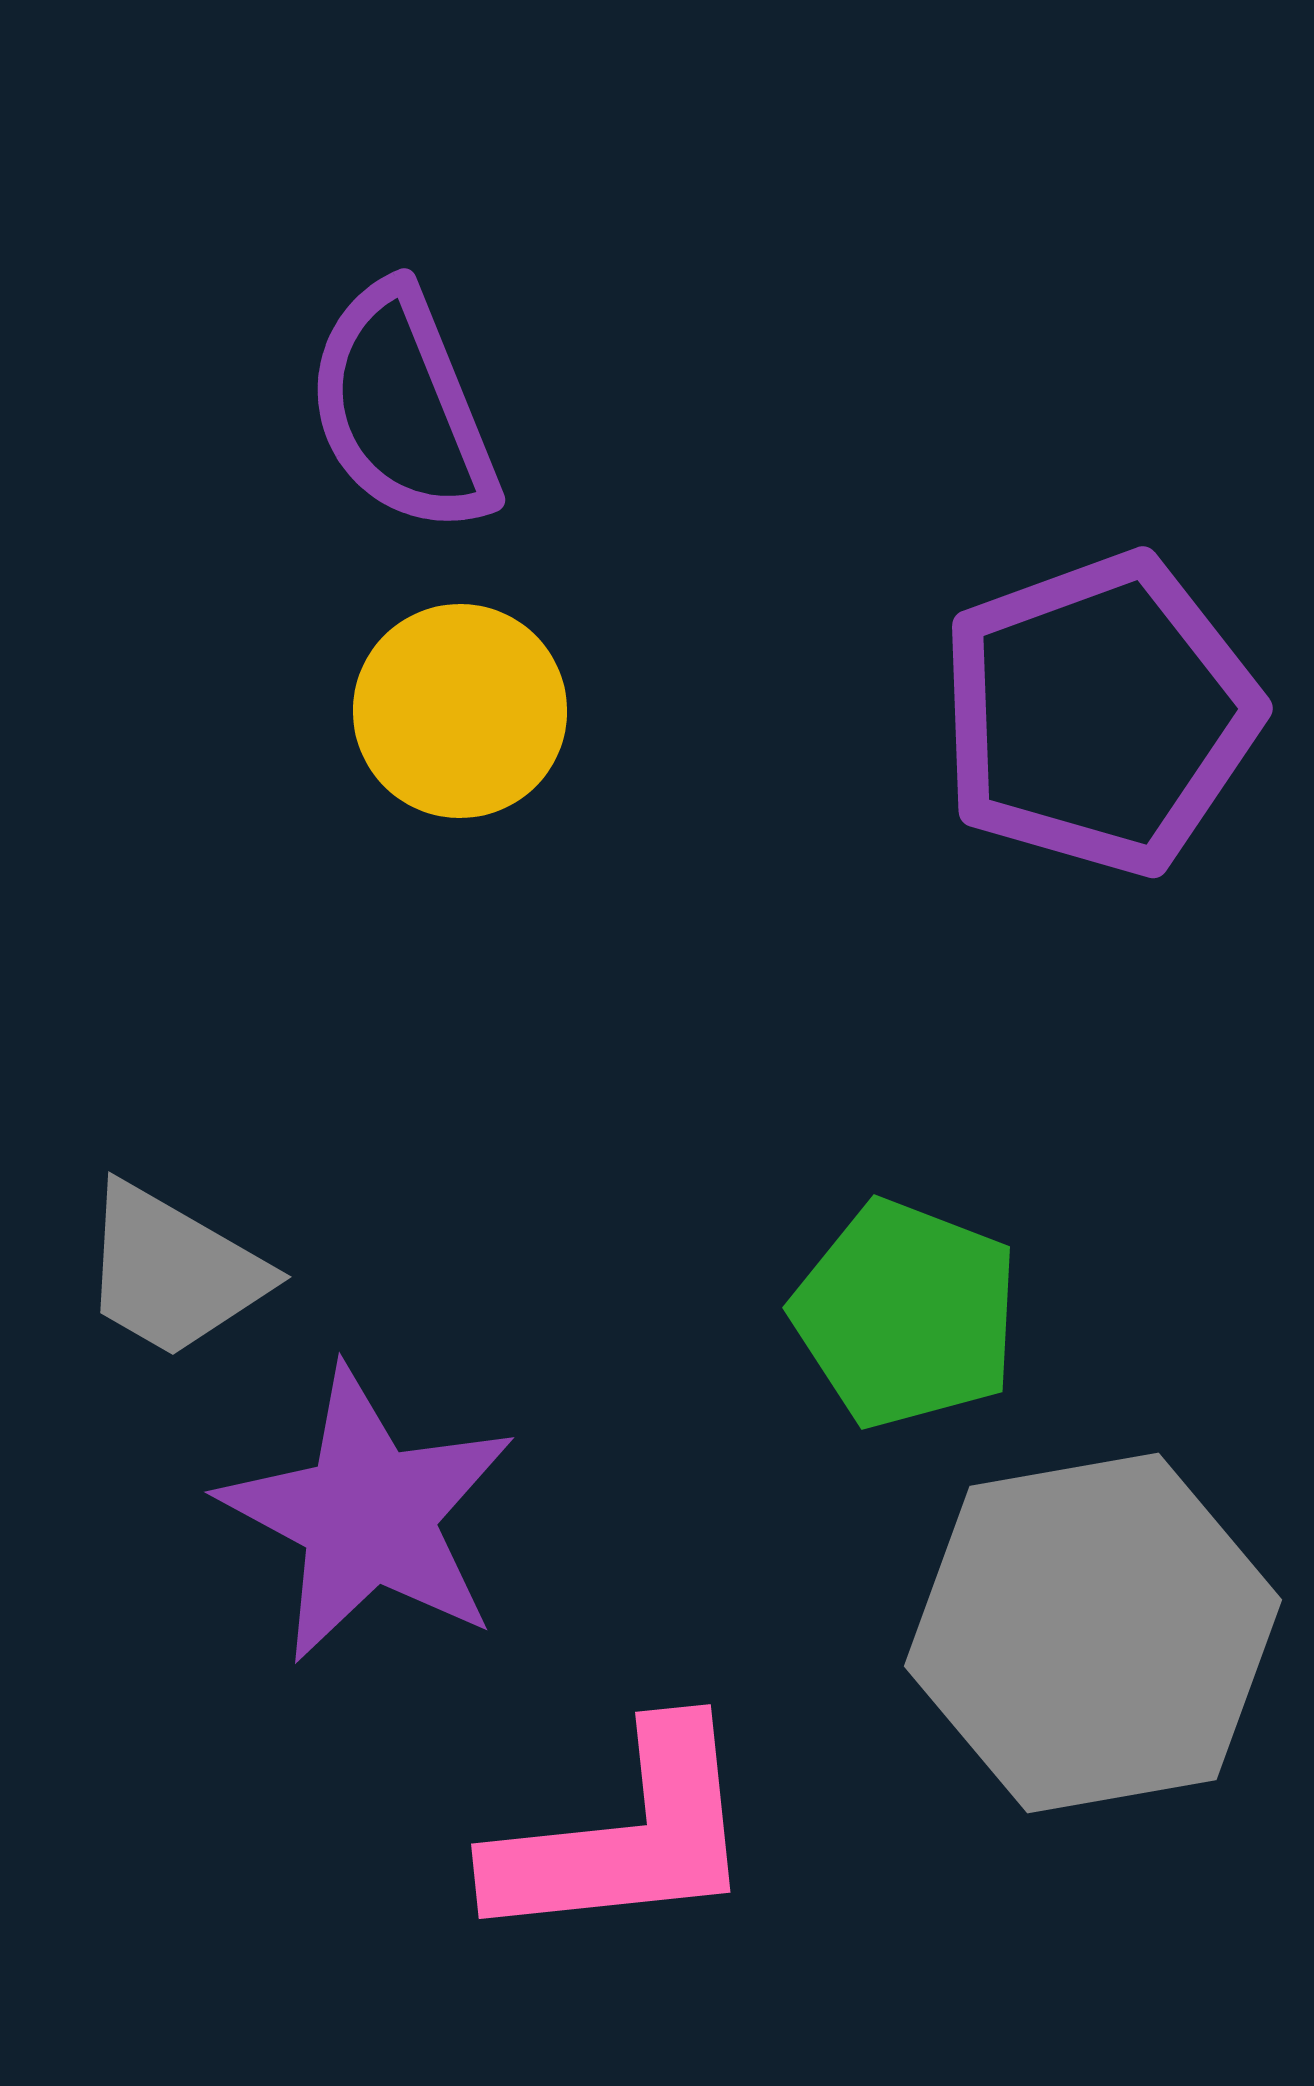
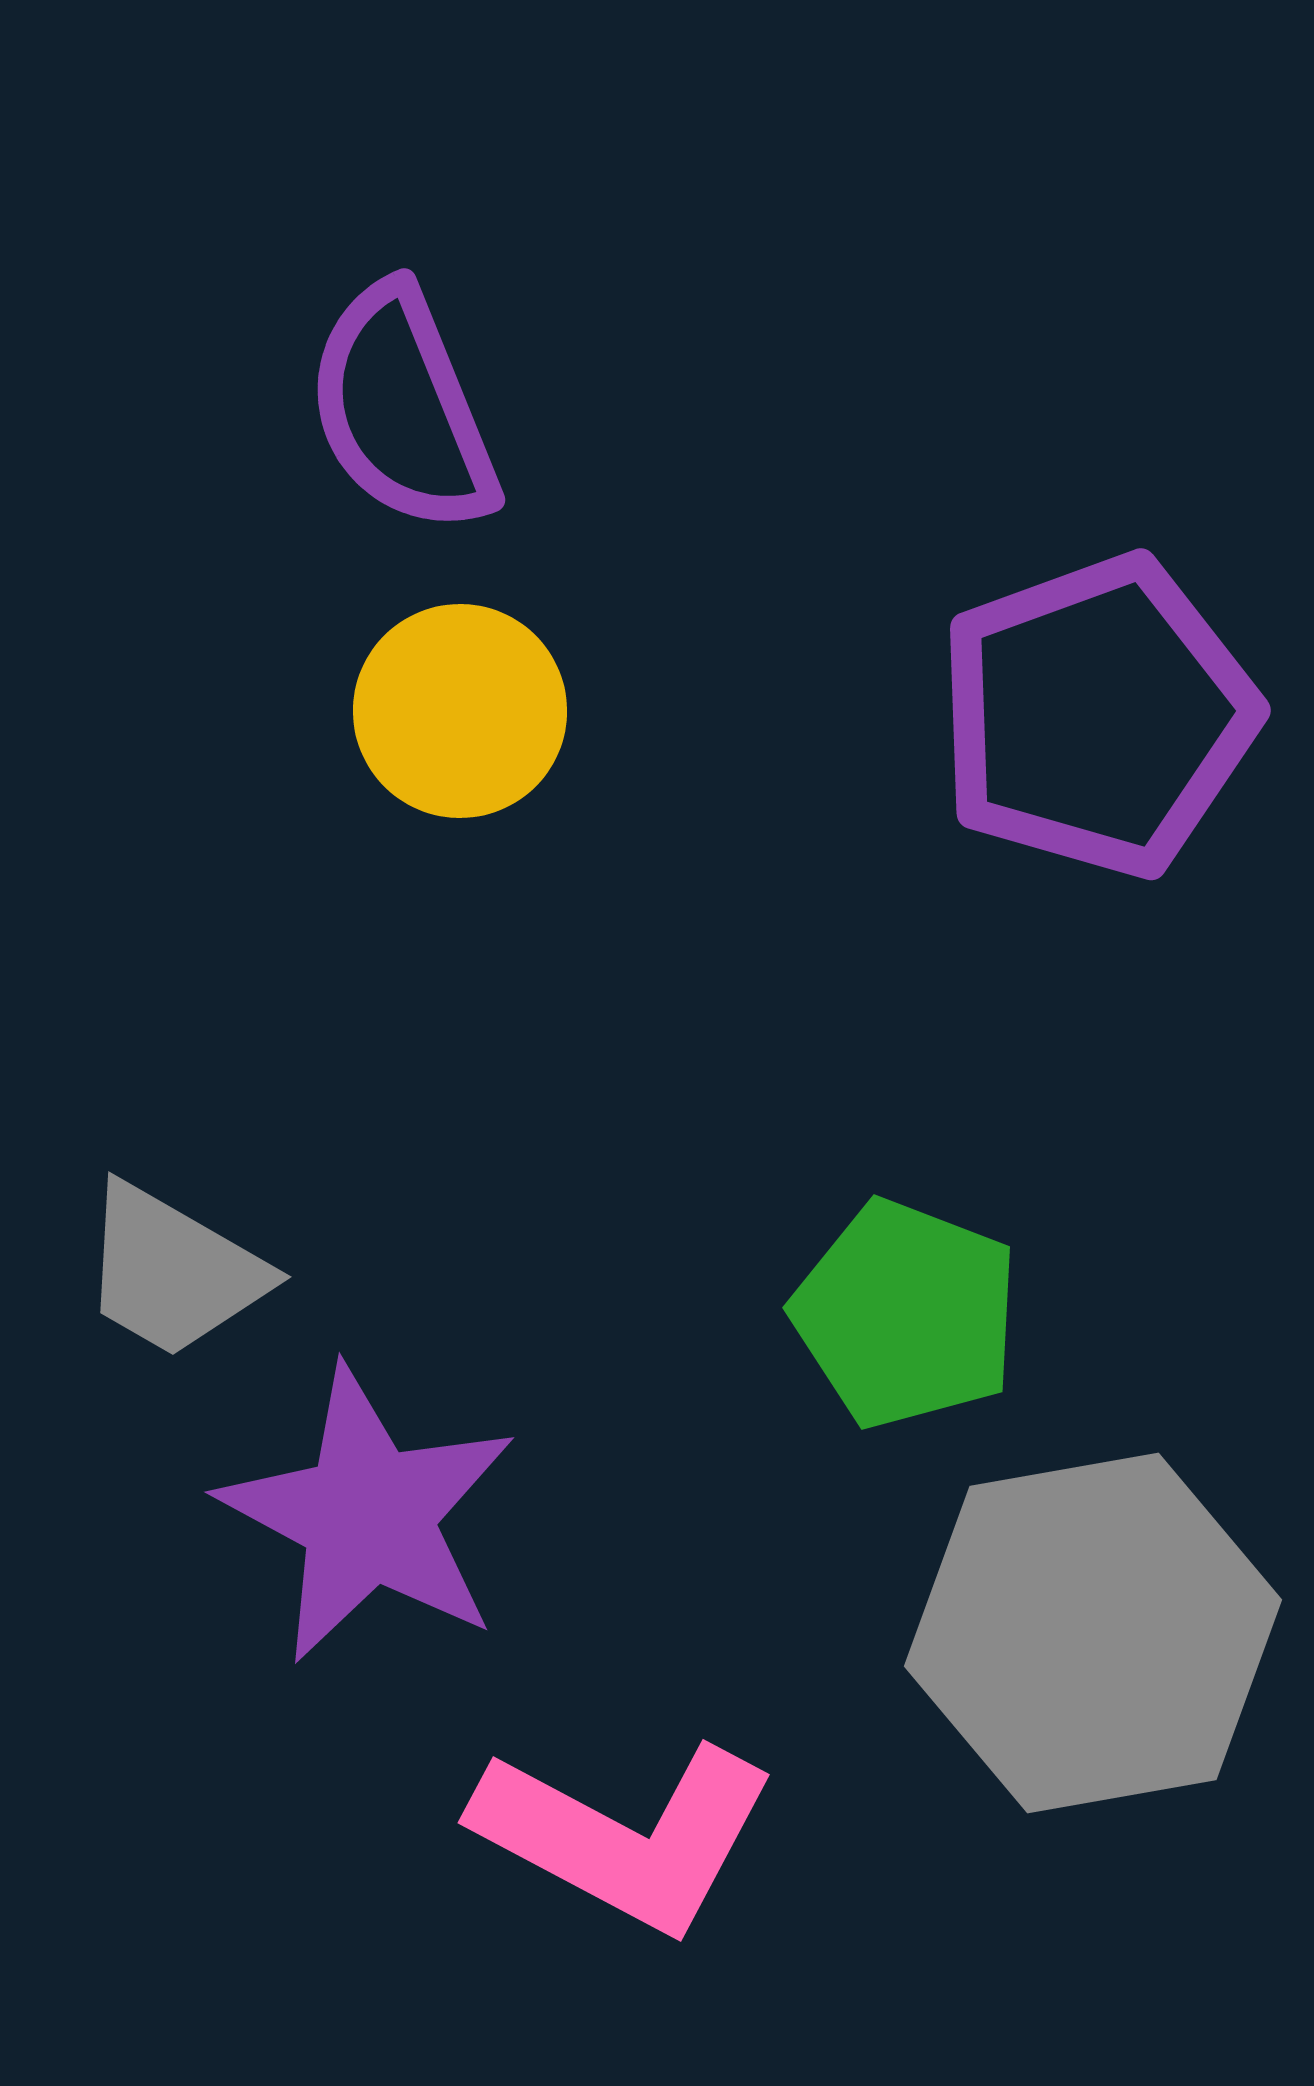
purple pentagon: moved 2 px left, 2 px down
pink L-shape: rotated 34 degrees clockwise
